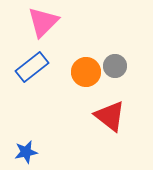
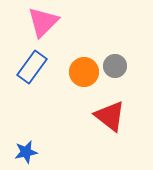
blue rectangle: rotated 16 degrees counterclockwise
orange circle: moved 2 px left
